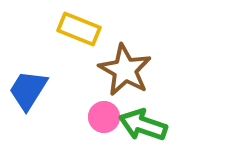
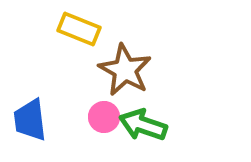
blue trapezoid: moved 2 px right, 30 px down; rotated 39 degrees counterclockwise
